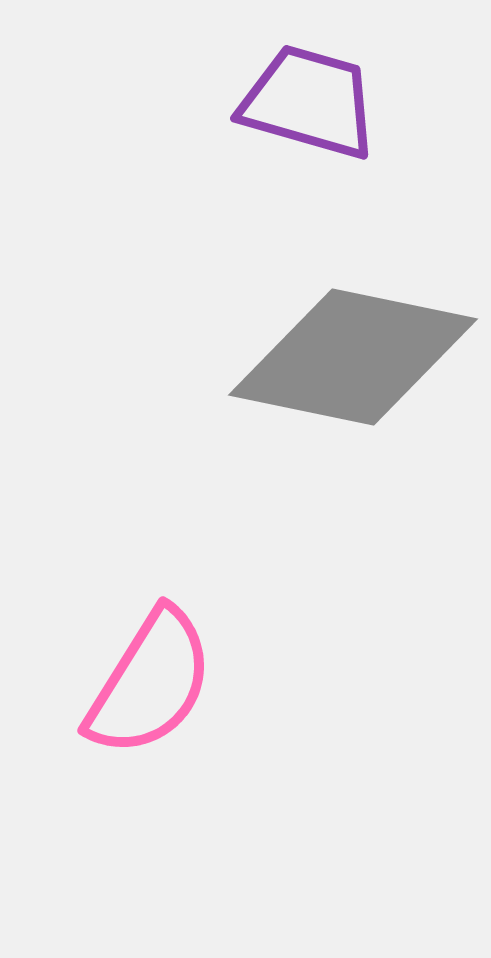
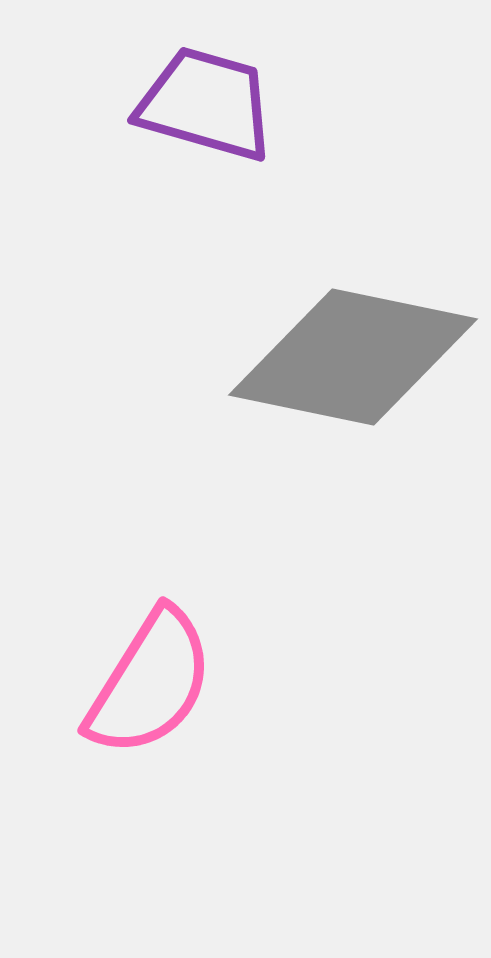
purple trapezoid: moved 103 px left, 2 px down
